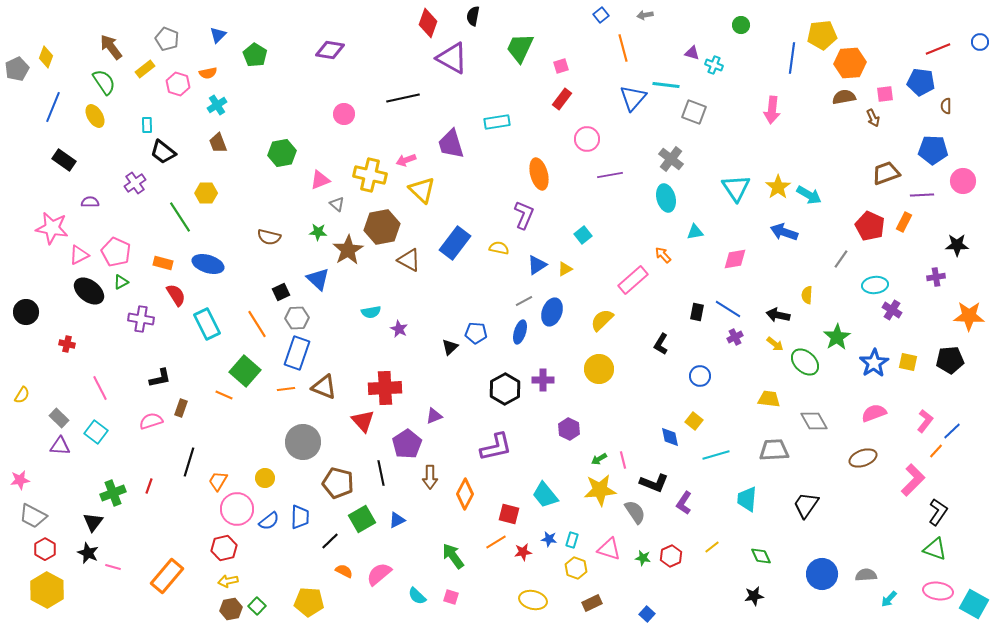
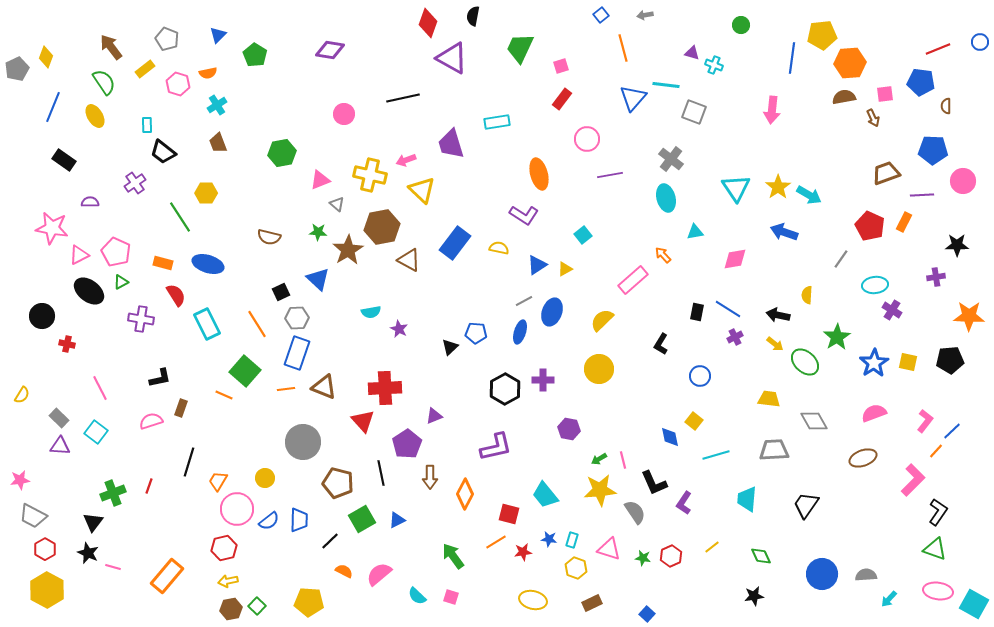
purple L-shape at (524, 215): rotated 100 degrees clockwise
black circle at (26, 312): moved 16 px right, 4 px down
purple hexagon at (569, 429): rotated 15 degrees counterclockwise
black L-shape at (654, 483): rotated 44 degrees clockwise
blue trapezoid at (300, 517): moved 1 px left, 3 px down
